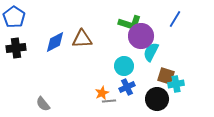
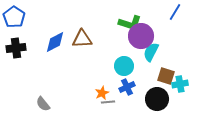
blue line: moved 7 px up
cyan cross: moved 4 px right
gray line: moved 1 px left, 1 px down
